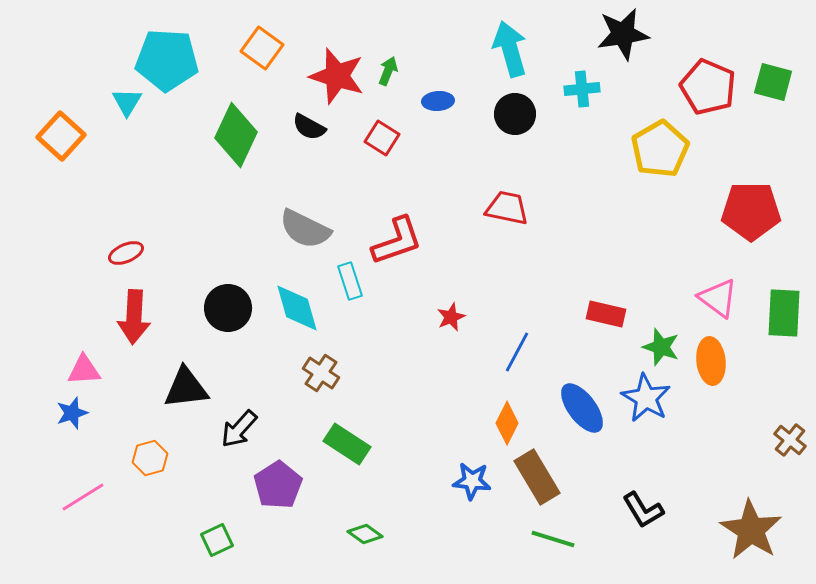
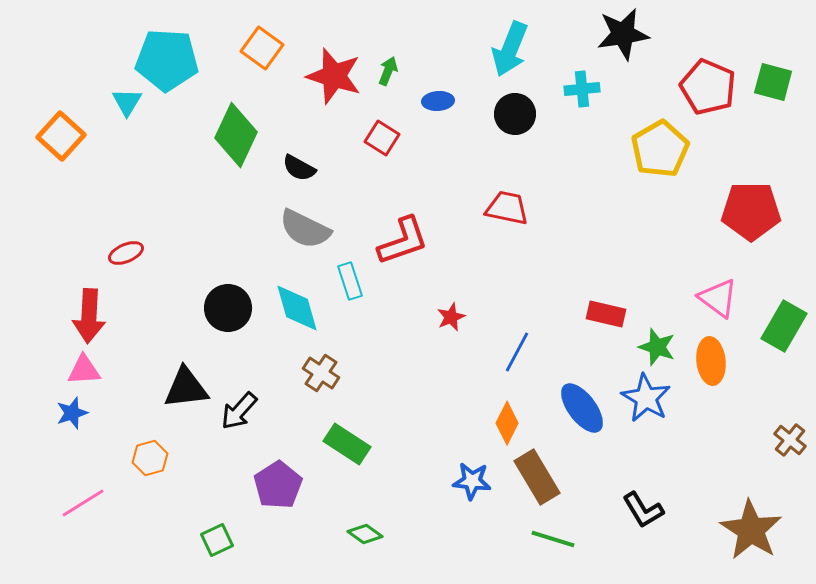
cyan arrow at (510, 49): rotated 142 degrees counterclockwise
red star at (337, 76): moved 3 px left
black semicircle at (309, 127): moved 10 px left, 41 px down
red L-shape at (397, 241): moved 6 px right
green rectangle at (784, 313): moved 13 px down; rotated 27 degrees clockwise
red arrow at (134, 317): moved 45 px left, 1 px up
green star at (661, 347): moved 4 px left
black arrow at (239, 429): moved 18 px up
pink line at (83, 497): moved 6 px down
